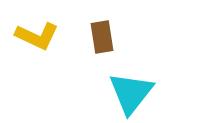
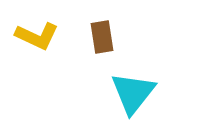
cyan triangle: moved 2 px right
